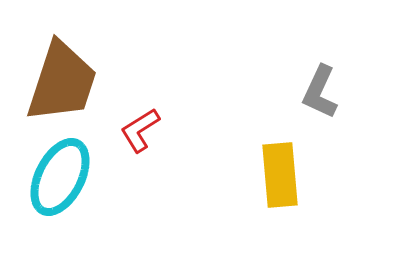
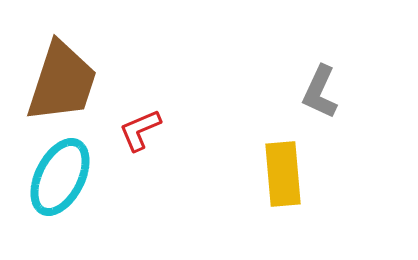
red L-shape: rotated 9 degrees clockwise
yellow rectangle: moved 3 px right, 1 px up
